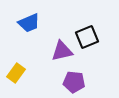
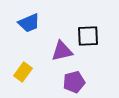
black square: moved 1 px right, 1 px up; rotated 20 degrees clockwise
yellow rectangle: moved 7 px right, 1 px up
purple pentagon: rotated 20 degrees counterclockwise
